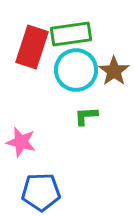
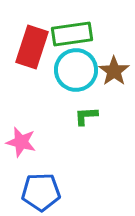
green rectangle: moved 1 px right
